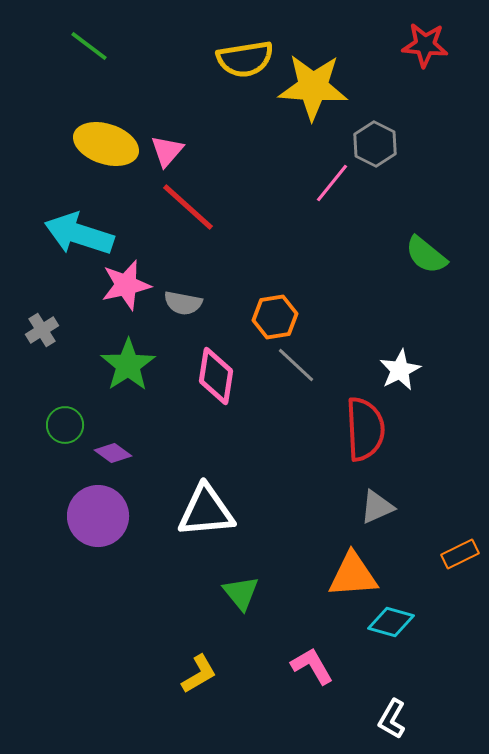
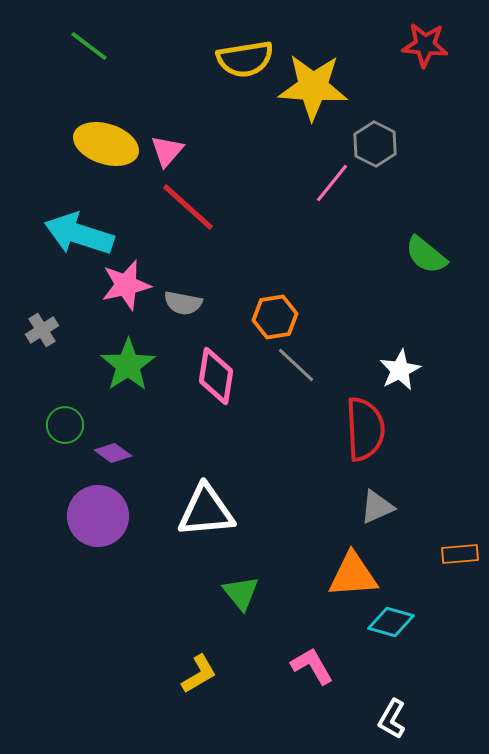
orange rectangle: rotated 21 degrees clockwise
